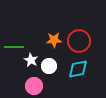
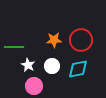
red circle: moved 2 px right, 1 px up
white star: moved 3 px left, 5 px down
white circle: moved 3 px right
